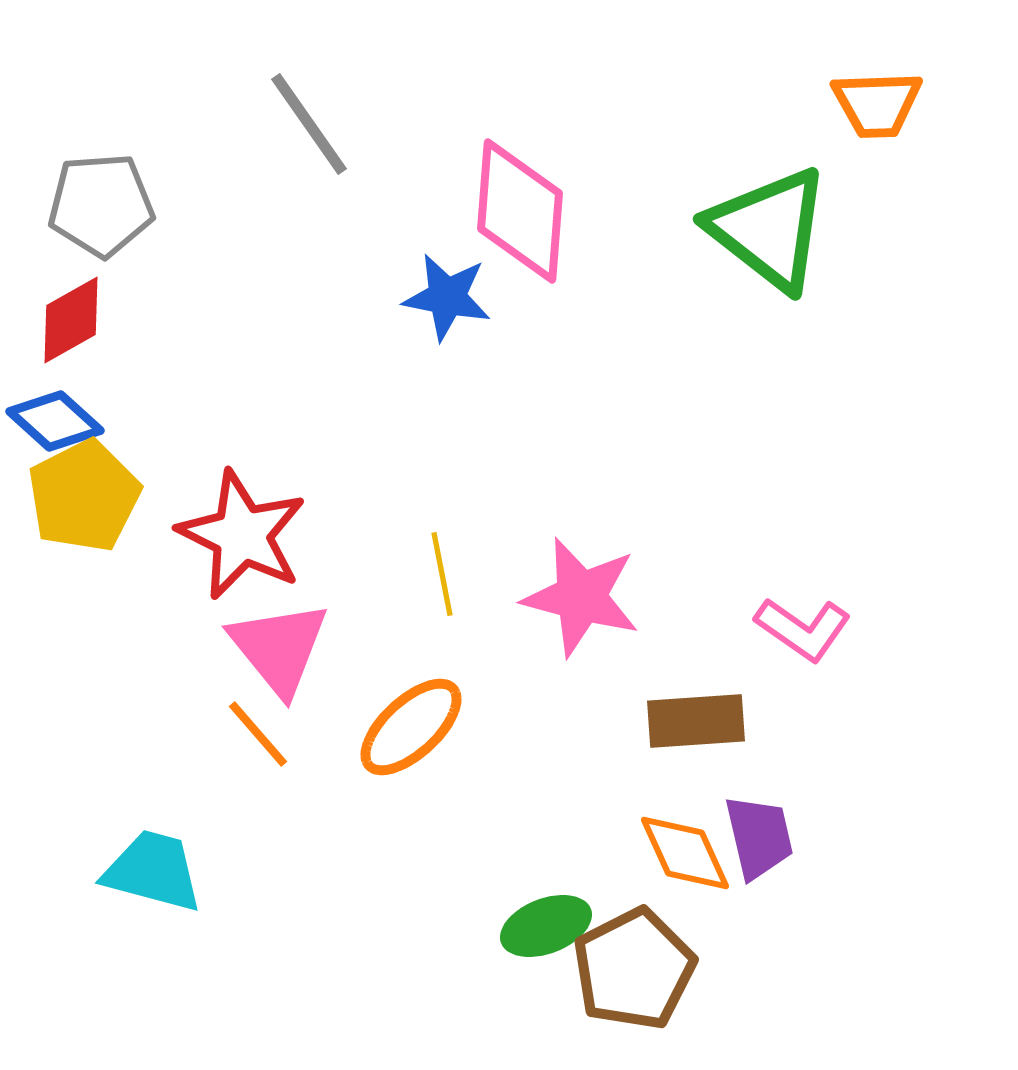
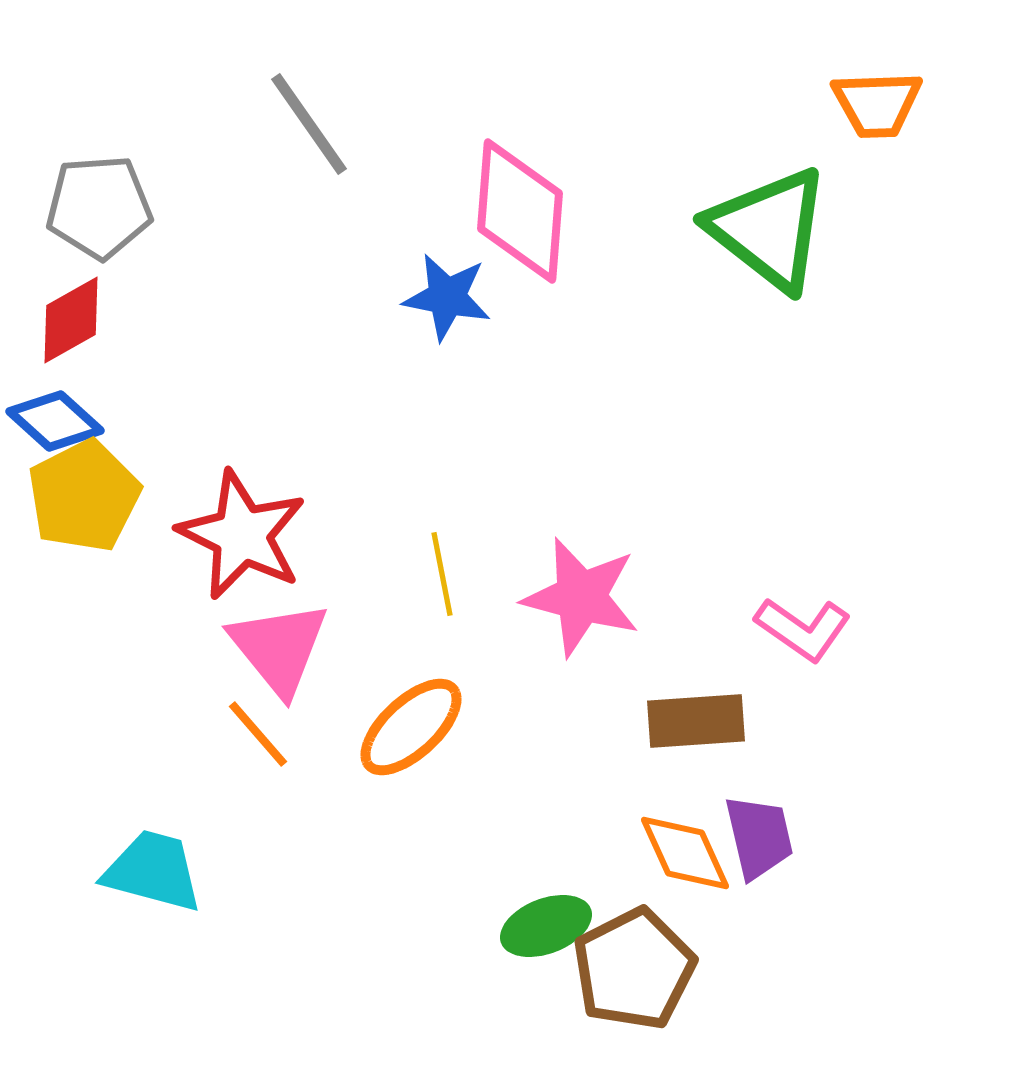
gray pentagon: moved 2 px left, 2 px down
